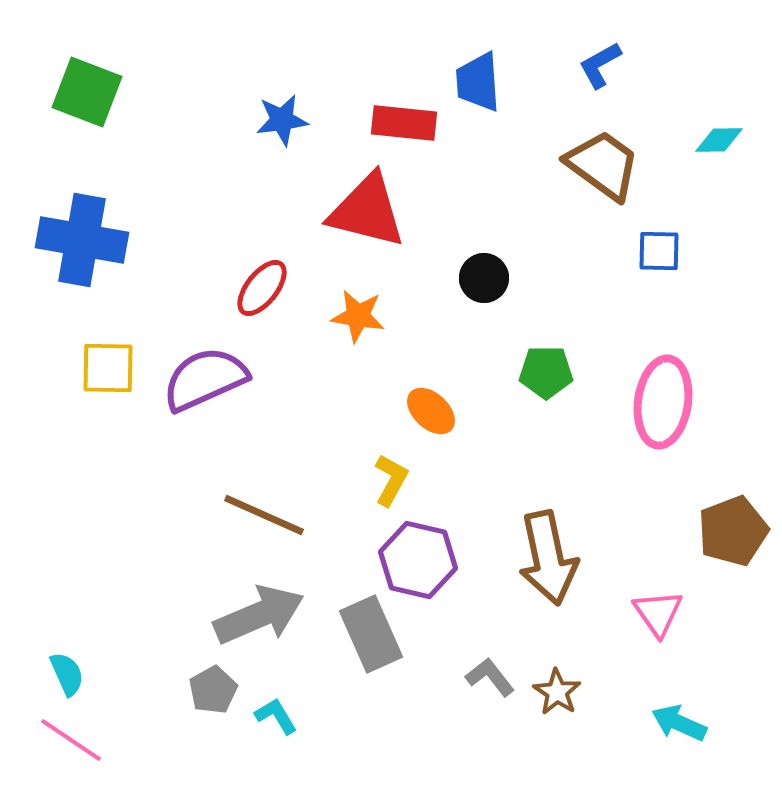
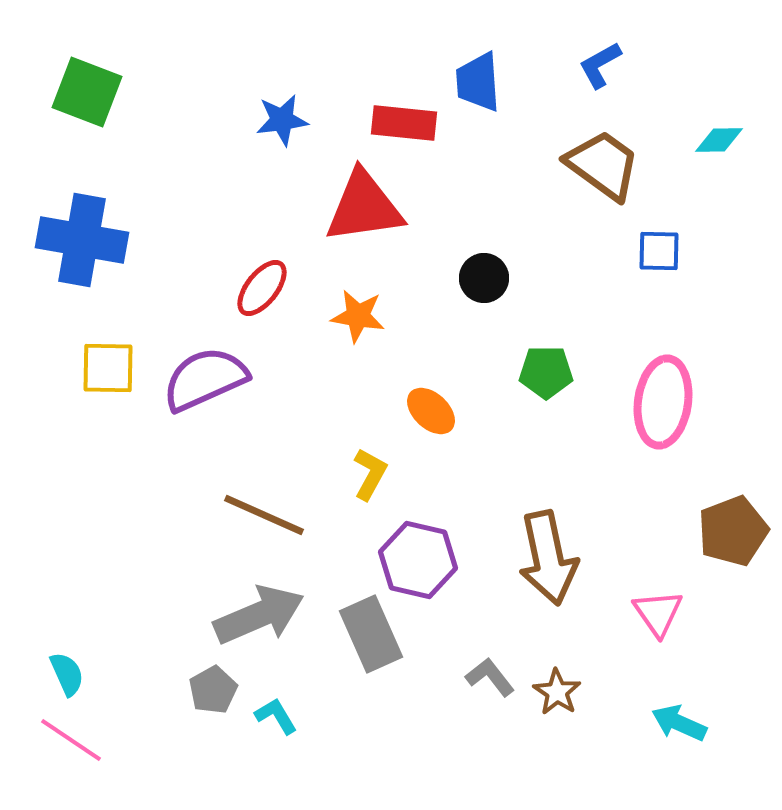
red triangle: moved 3 px left, 4 px up; rotated 22 degrees counterclockwise
yellow L-shape: moved 21 px left, 6 px up
